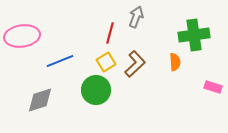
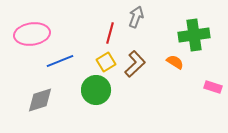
pink ellipse: moved 10 px right, 2 px up
orange semicircle: rotated 54 degrees counterclockwise
